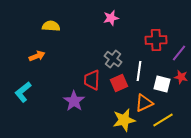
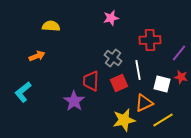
red cross: moved 6 px left
gray cross: moved 1 px up
white line: moved 1 px left, 1 px up; rotated 18 degrees counterclockwise
red trapezoid: moved 1 px left, 1 px down
